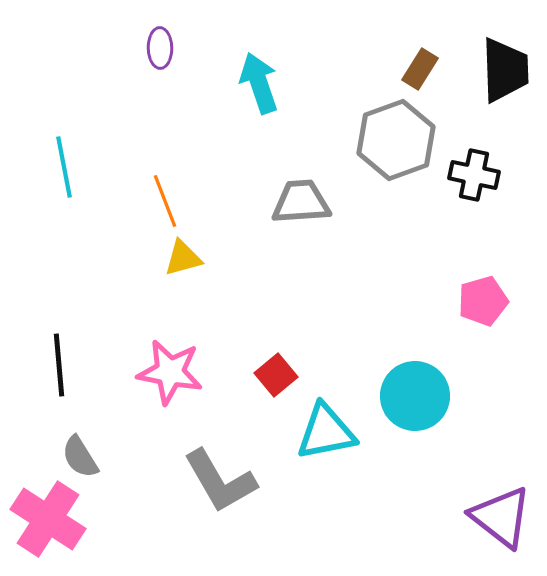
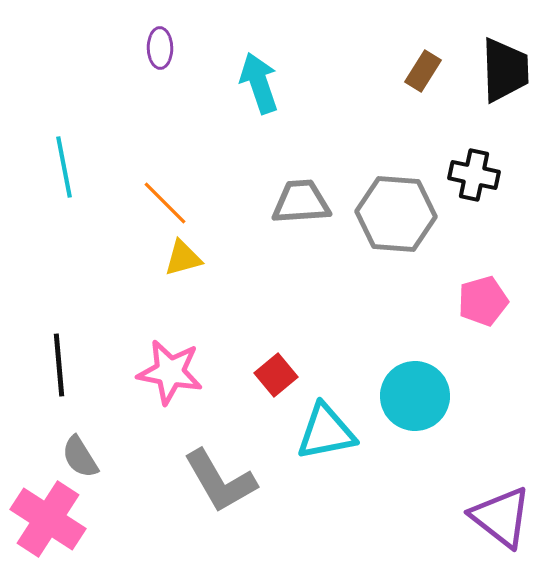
brown rectangle: moved 3 px right, 2 px down
gray hexagon: moved 74 px down; rotated 24 degrees clockwise
orange line: moved 2 px down; rotated 24 degrees counterclockwise
